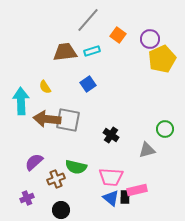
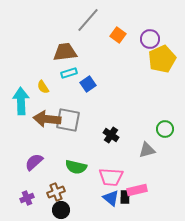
cyan rectangle: moved 23 px left, 22 px down
yellow semicircle: moved 2 px left
brown cross: moved 13 px down
